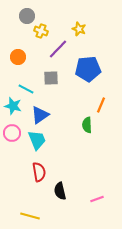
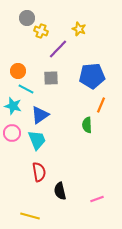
gray circle: moved 2 px down
orange circle: moved 14 px down
blue pentagon: moved 4 px right, 7 px down
